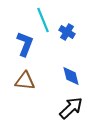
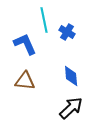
cyan line: moved 1 px right; rotated 10 degrees clockwise
blue L-shape: rotated 45 degrees counterclockwise
blue diamond: rotated 10 degrees clockwise
